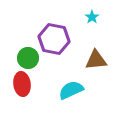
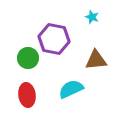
cyan star: rotated 16 degrees counterclockwise
red ellipse: moved 5 px right, 11 px down
cyan semicircle: moved 1 px up
